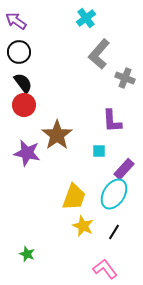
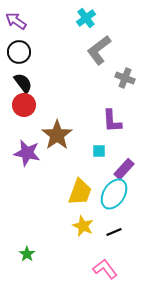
gray L-shape: moved 4 px up; rotated 12 degrees clockwise
yellow trapezoid: moved 6 px right, 5 px up
black line: rotated 35 degrees clockwise
green star: rotated 14 degrees clockwise
